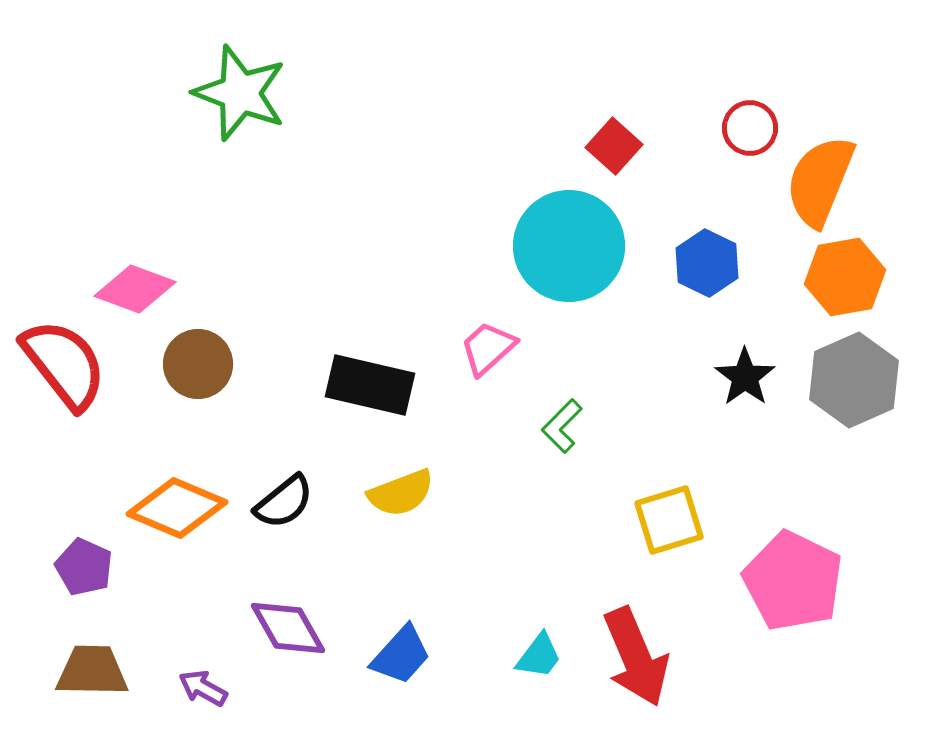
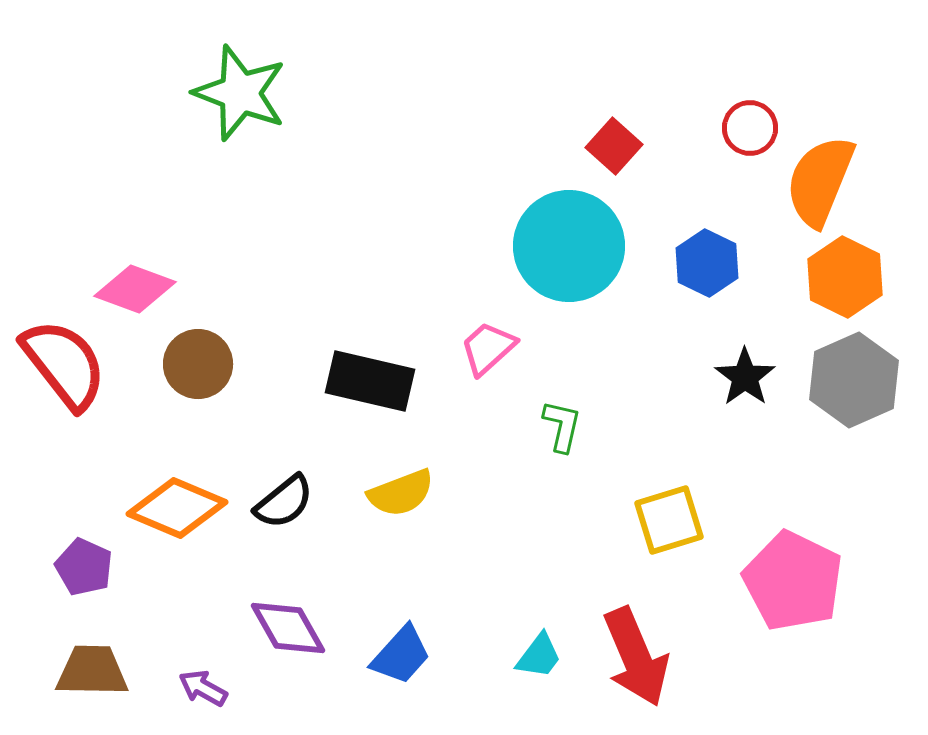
orange hexagon: rotated 24 degrees counterclockwise
black rectangle: moved 4 px up
green L-shape: rotated 148 degrees clockwise
